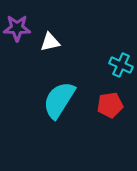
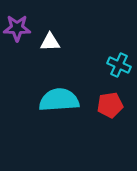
white triangle: rotated 10 degrees clockwise
cyan cross: moved 2 px left
cyan semicircle: rotated 54 degrees clockwise
